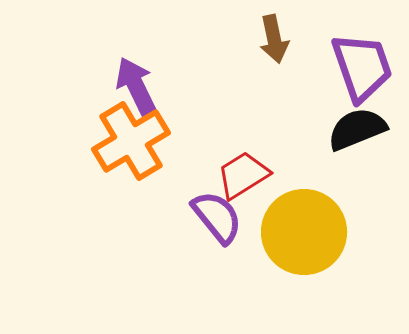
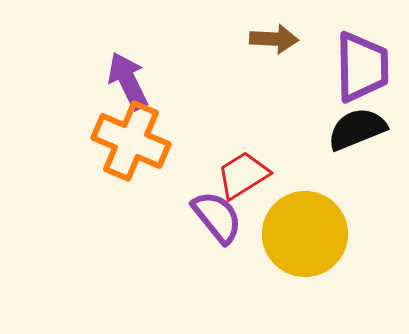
brown arrow: rotated 75 degrees counterclockwise
purple trapezoid: rotated 18 degrees clockwise
purple arrow: moved 8 px left, 5 px up
orange cross: rotated 36 degrees counterclockwise
yellow circle: moved 1 px right, 2 px down
